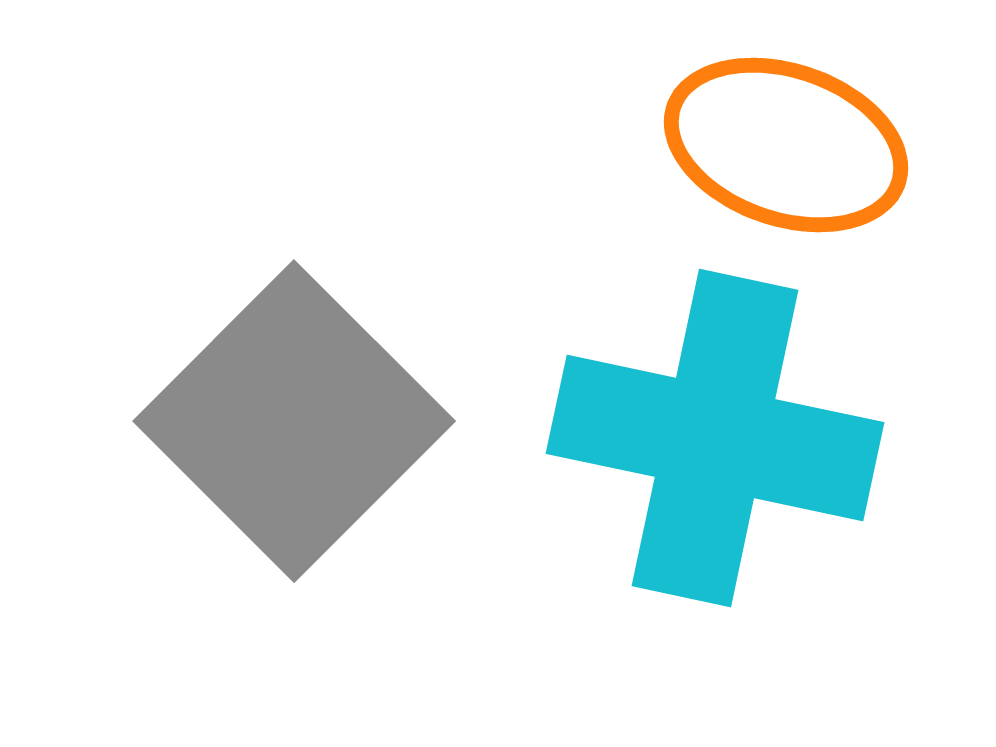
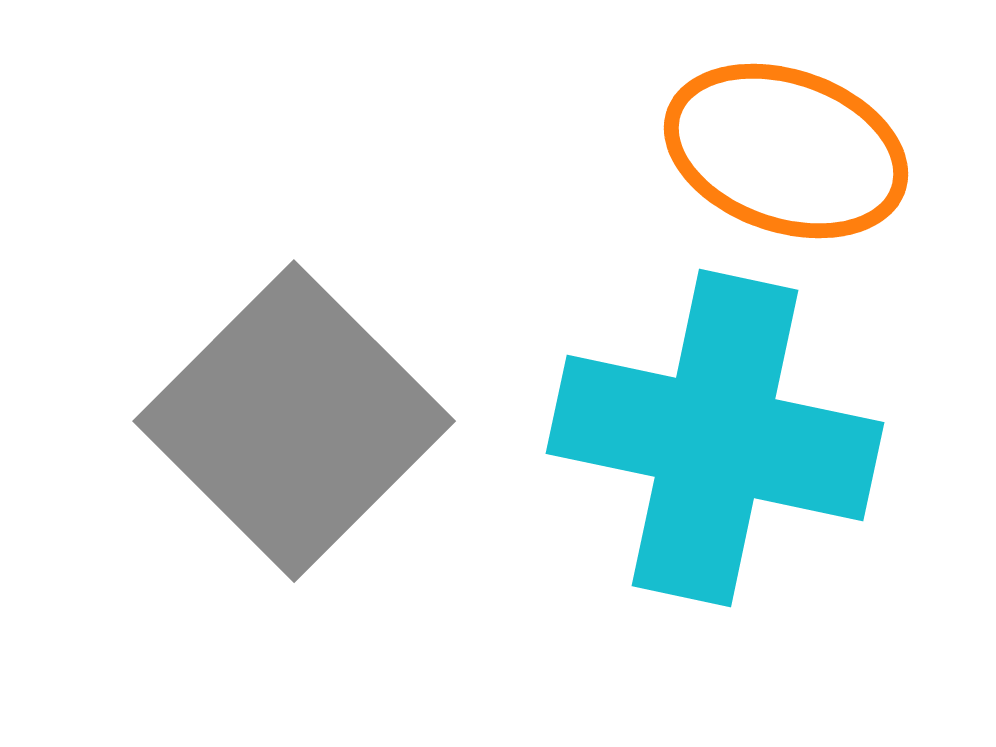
orange ellipse: moved 6 px down
